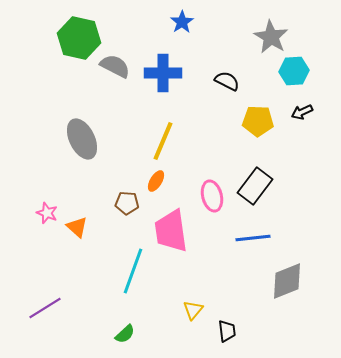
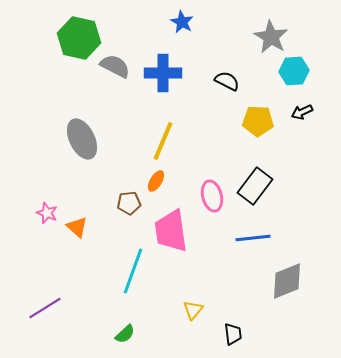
blue star: rotated 10 degrees counterclockwise
brown pentagon: moved 2 px right; rotated 10 degrees counterclockwise
black trapezoid: moved 6 px right, 3 px down
